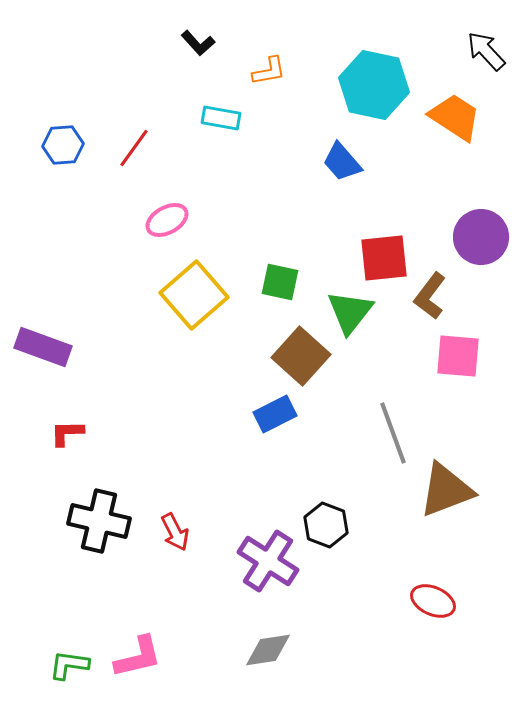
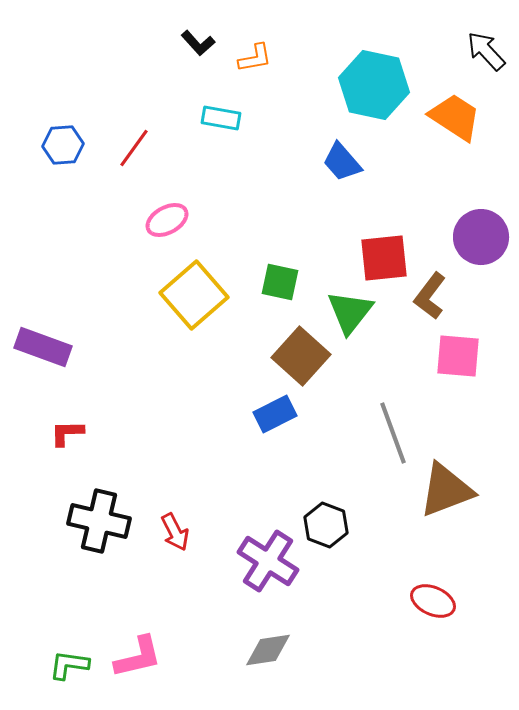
orange L-shape: moved 14 px left, 13 px up
